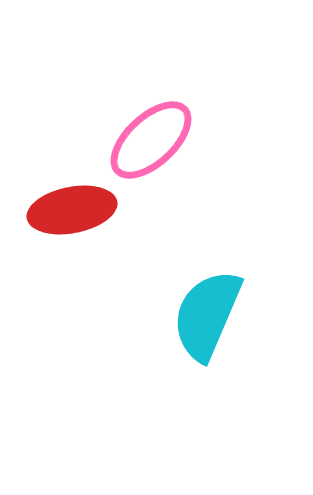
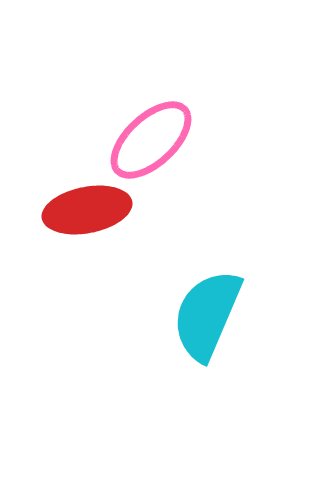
red ellipse: moved 15 px right
